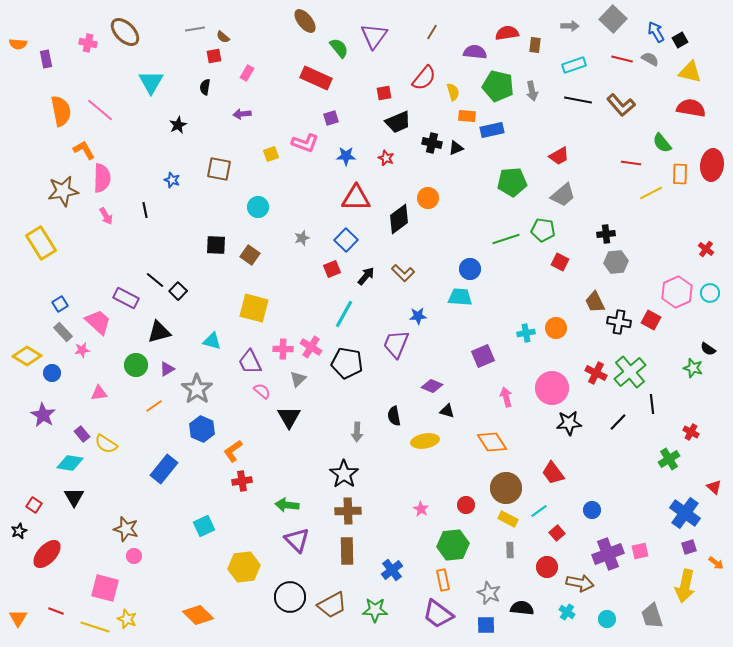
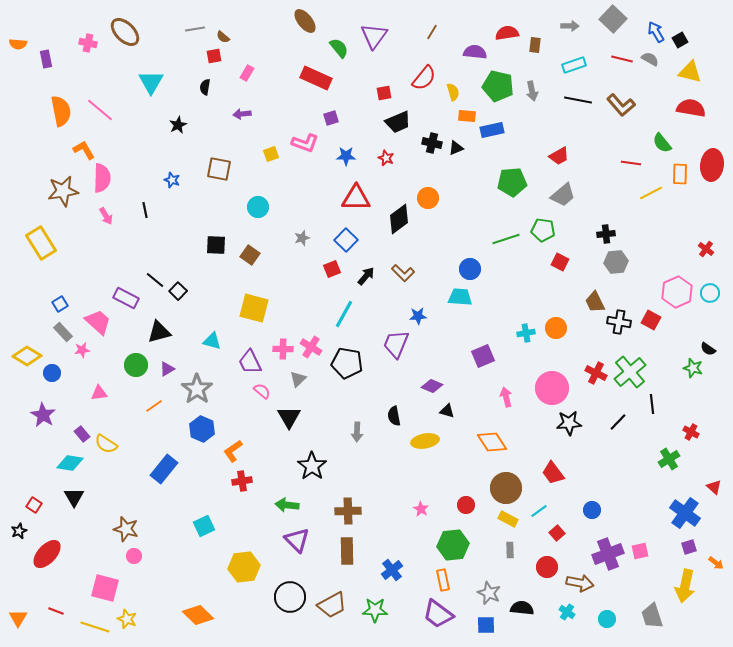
black star at (344, 474): moved 32 px left, 8 px up
